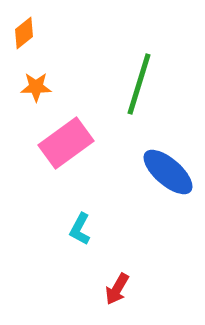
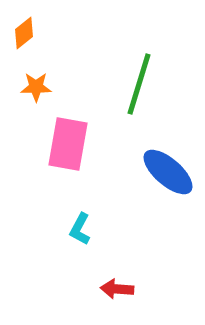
pink rectangle: moved 2 px right, 1 px down; rotated 44 degrees counterclockwise
red arrow: rotated 64 degrees clockwise
